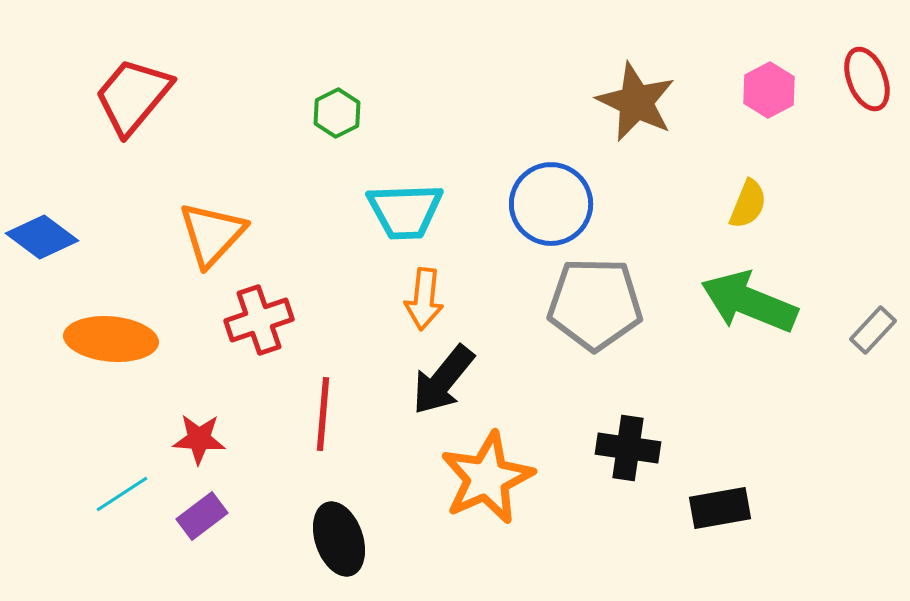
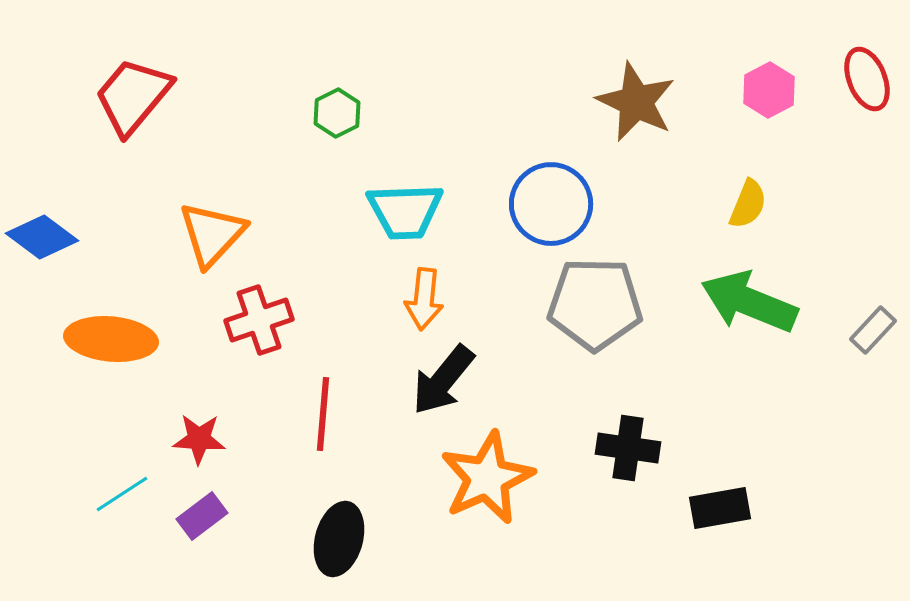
black ellipse: rotated 34 degrees clockwise
